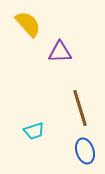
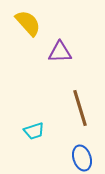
yellow semicircle: moved 1 px up
blue ellipse: moved 3 px left, 7 px down
